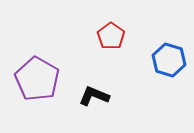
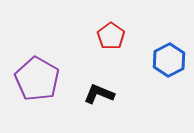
blue hexagon: rotated 16 degrees clockwise
black L-shape: moved 5 px right, 2 px up
